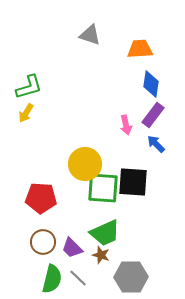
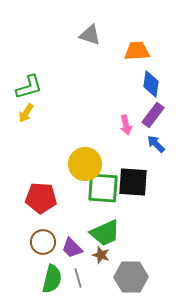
orange trapezoid: moved 3 px left, 2 px down
gray line: rotated 30 degrees clockwise
